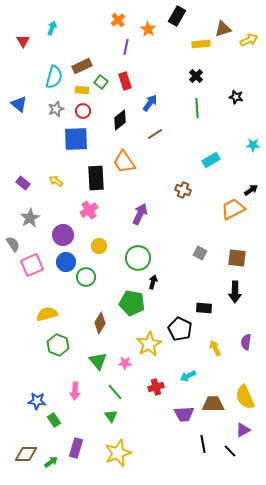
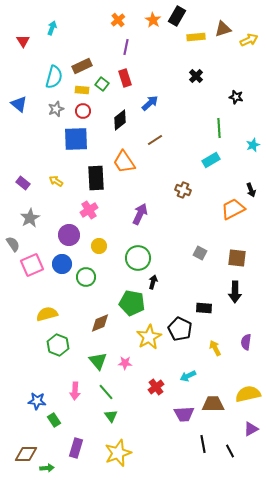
orange star at (148, 29): moved 5 px right, 9 px up
yellow rectangle at (201, 44): moved 5 px left, 7 px up
red rectangle at (125, 81): moved 3 px up
green square at (101, 82): moved 1 px right, 2 px down
blue arrow at (150, 103): rotated 12 degrees clockwise
green line at (197, 108): moved 22 px right, 20 px down
brown line at (155, 134): moved 6 px down
cyan star at (253, 145): rotated 24 degrees counterclockwise
black arrow at (251, 190): rotated 104 degrees clockwise
purple circle at (63, 235): moved 6 px right
blue circle at (66, 262): moved 4 px left, 2 px down
brown diamond at (100, 323): rotated 35 degrees clockwise
yellow star at (149, 344): moved 7 px up
red cross at (156, 387): rotated 21 degrees counterclockwise
green line at (115, 392): moved 9 px left
yellow semicircle at (245, 397): moved 3 px right, 3 px up; rotated 100 degrees clockwise
purple triangle at (243, 430): moved 8 px right, 1 px up
black line at (230, 451): rotated 16 degrees clockwise
green arrow at (51, 462): moved 4 px left, 6 px down; rotated 32 degrees clockwise
